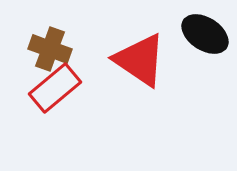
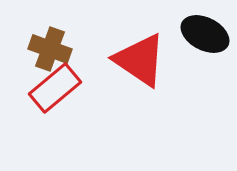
black ellipse: rotated 6 degrees counterclockwise
